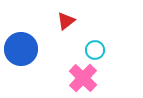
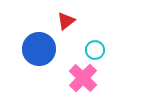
blue circle: moved 18 px right
